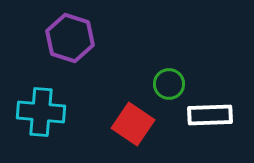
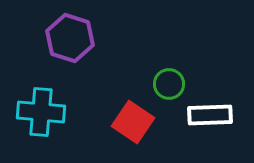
red square: moved 2 px up
